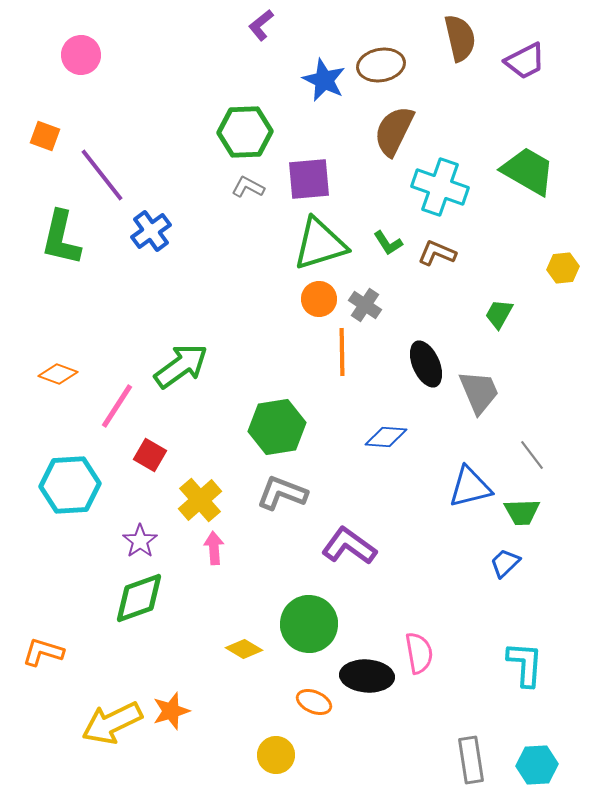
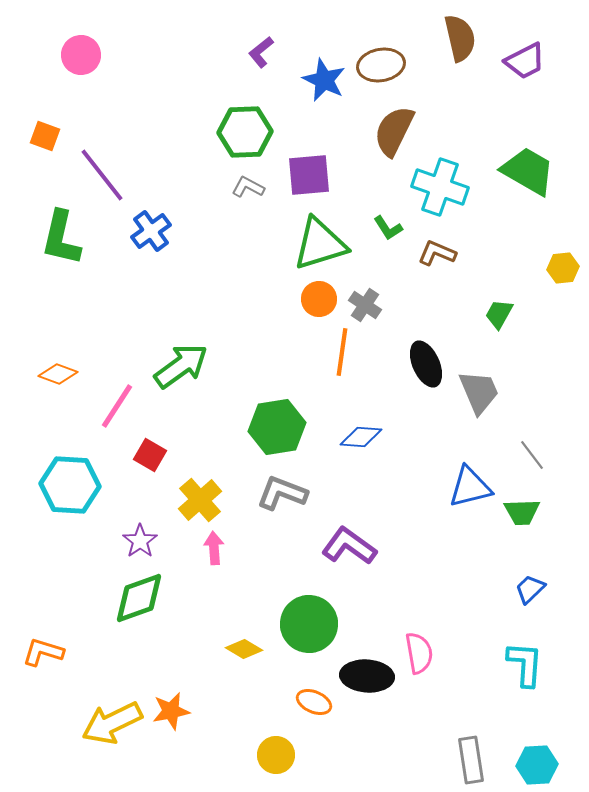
purple L-shape at (261, 25): moved 27 px down
purple square at (309, 179): moved 4 px up
green L-shape at (388, 243): moved 15 px up
orange line at (342, 352): rotated 9 degrees clockwise
blue diamond at (386, 437): moved 25 px left
cyan hexagon at (70, 485): rotated 6 degrees clockwise
blue trapezoid at (505, 563): moved 25 px right, 26 px down
orange star at (171, 711): rotated 6 degrees clockwise
